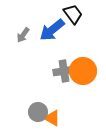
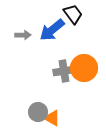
gray arrow: rotated 126 degrees counterclockwise
orange circle: moved 1 px right, 3 px up
